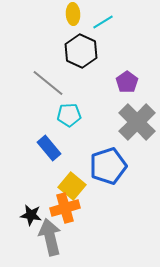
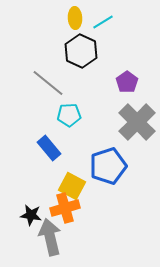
yellow ellipse: moved 2 px right, 4 px down
yellow square: rotated 12 degrees counterclockwise
